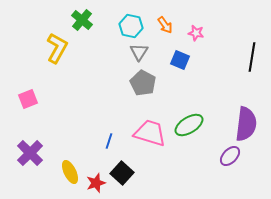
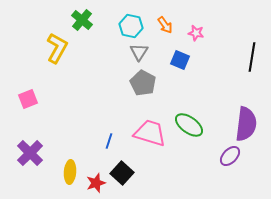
green ellipse: rotated 68 degrees clockwise
yellow ellipse: rotated 30 degrees clockwise
